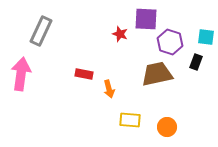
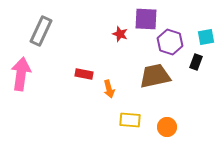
cyan square: rotated 18 degrees counterclockwise
brown trapezoid: moved 2 px left, 2 px down
